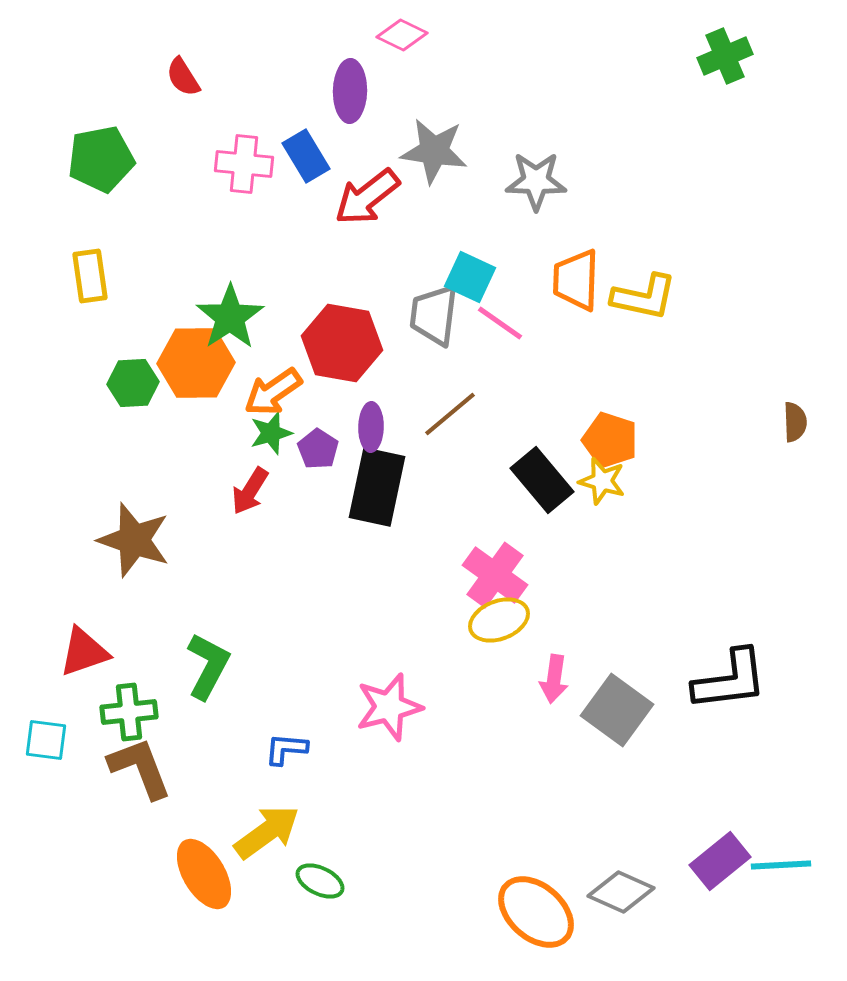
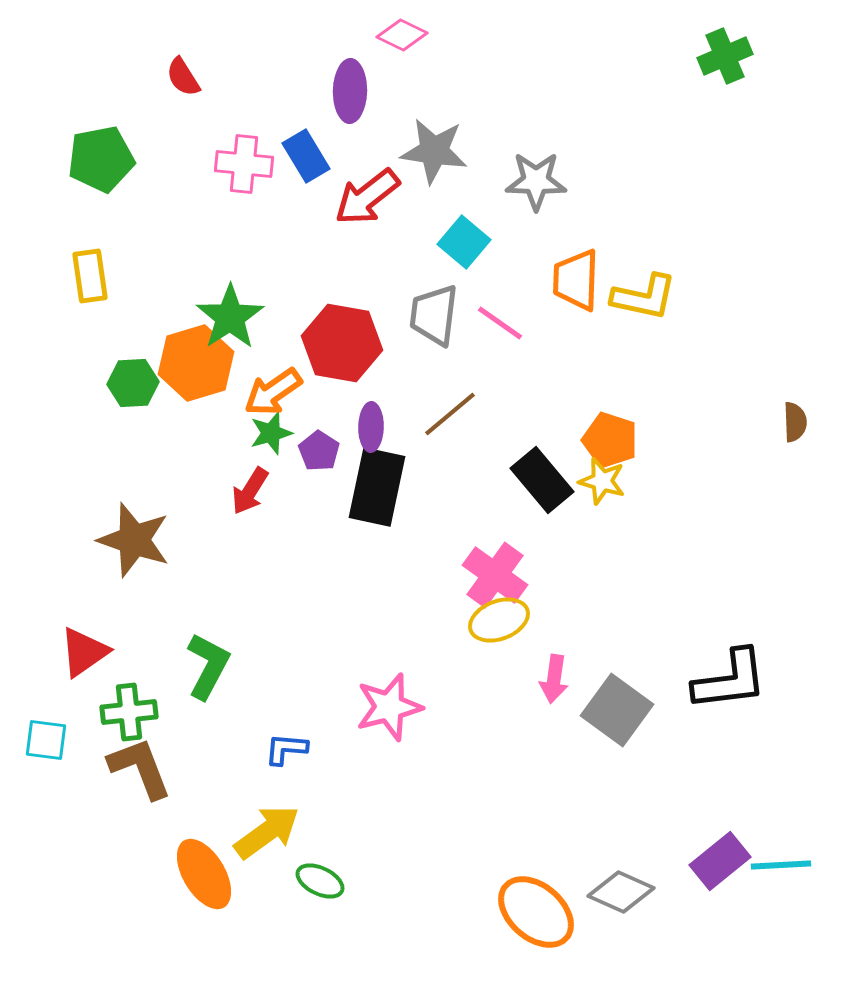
cyan square at (470, 277): moved 6 px left, 35 px up; rotated 15 degrees clockwise
orange hexagon at (196, 363): rotated 16 degrees counterclockwise
purple pentagon at (318, 449): moved 1 px right, 2 px down
red triangle at (84, 652): rotated 16 degrees counterclockwise
